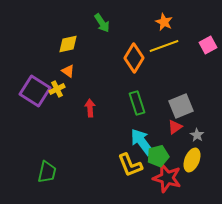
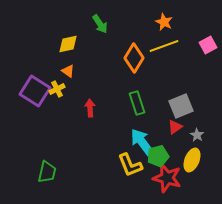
green arrow: moved 2 px left, 1 px down
